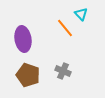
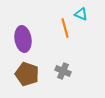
cyan triangle: rotated 24 degrees counterclockwise
orange line: rotated 24 degrees clockwise
brown pentagon: moved 1 px left, 1 px up
